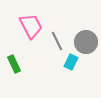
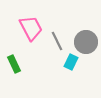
pink trapezoid: moved 2 px down
